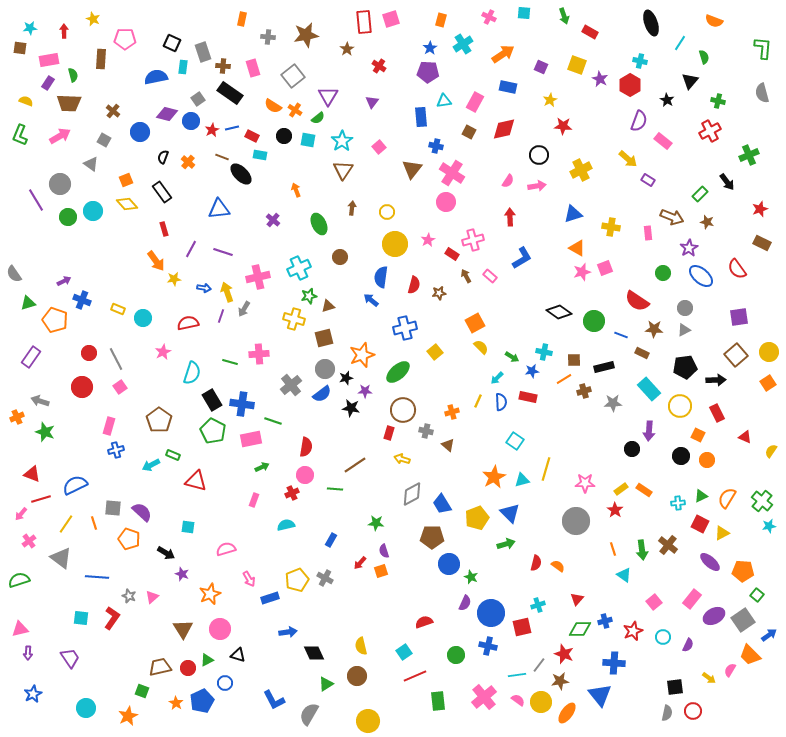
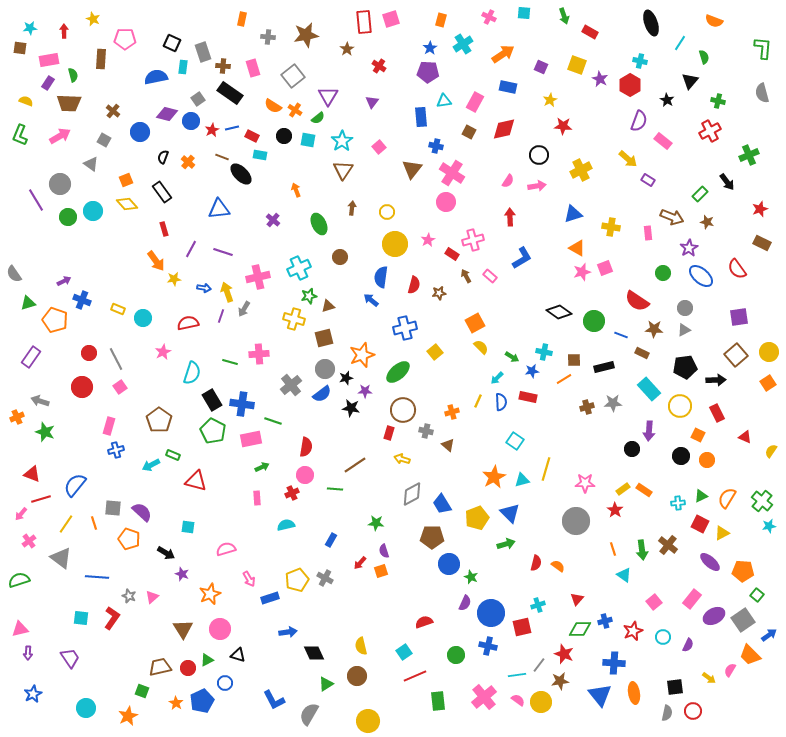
brown cross at (584, 391): moved 3 px right, 16 px down
blue semicircle at (75, 485): rotated 25 degrees counterclockwise
yellow rectangle at (621, 489): moved 2 px right
pink rectangle at (254, 500): moved 3 px right, 2 px up; rotated 24 degrees counterclockwise
orange ellipse at (567, 713): moved 67 px right, 20 px up; rotated 45 degrees counterclockwise
